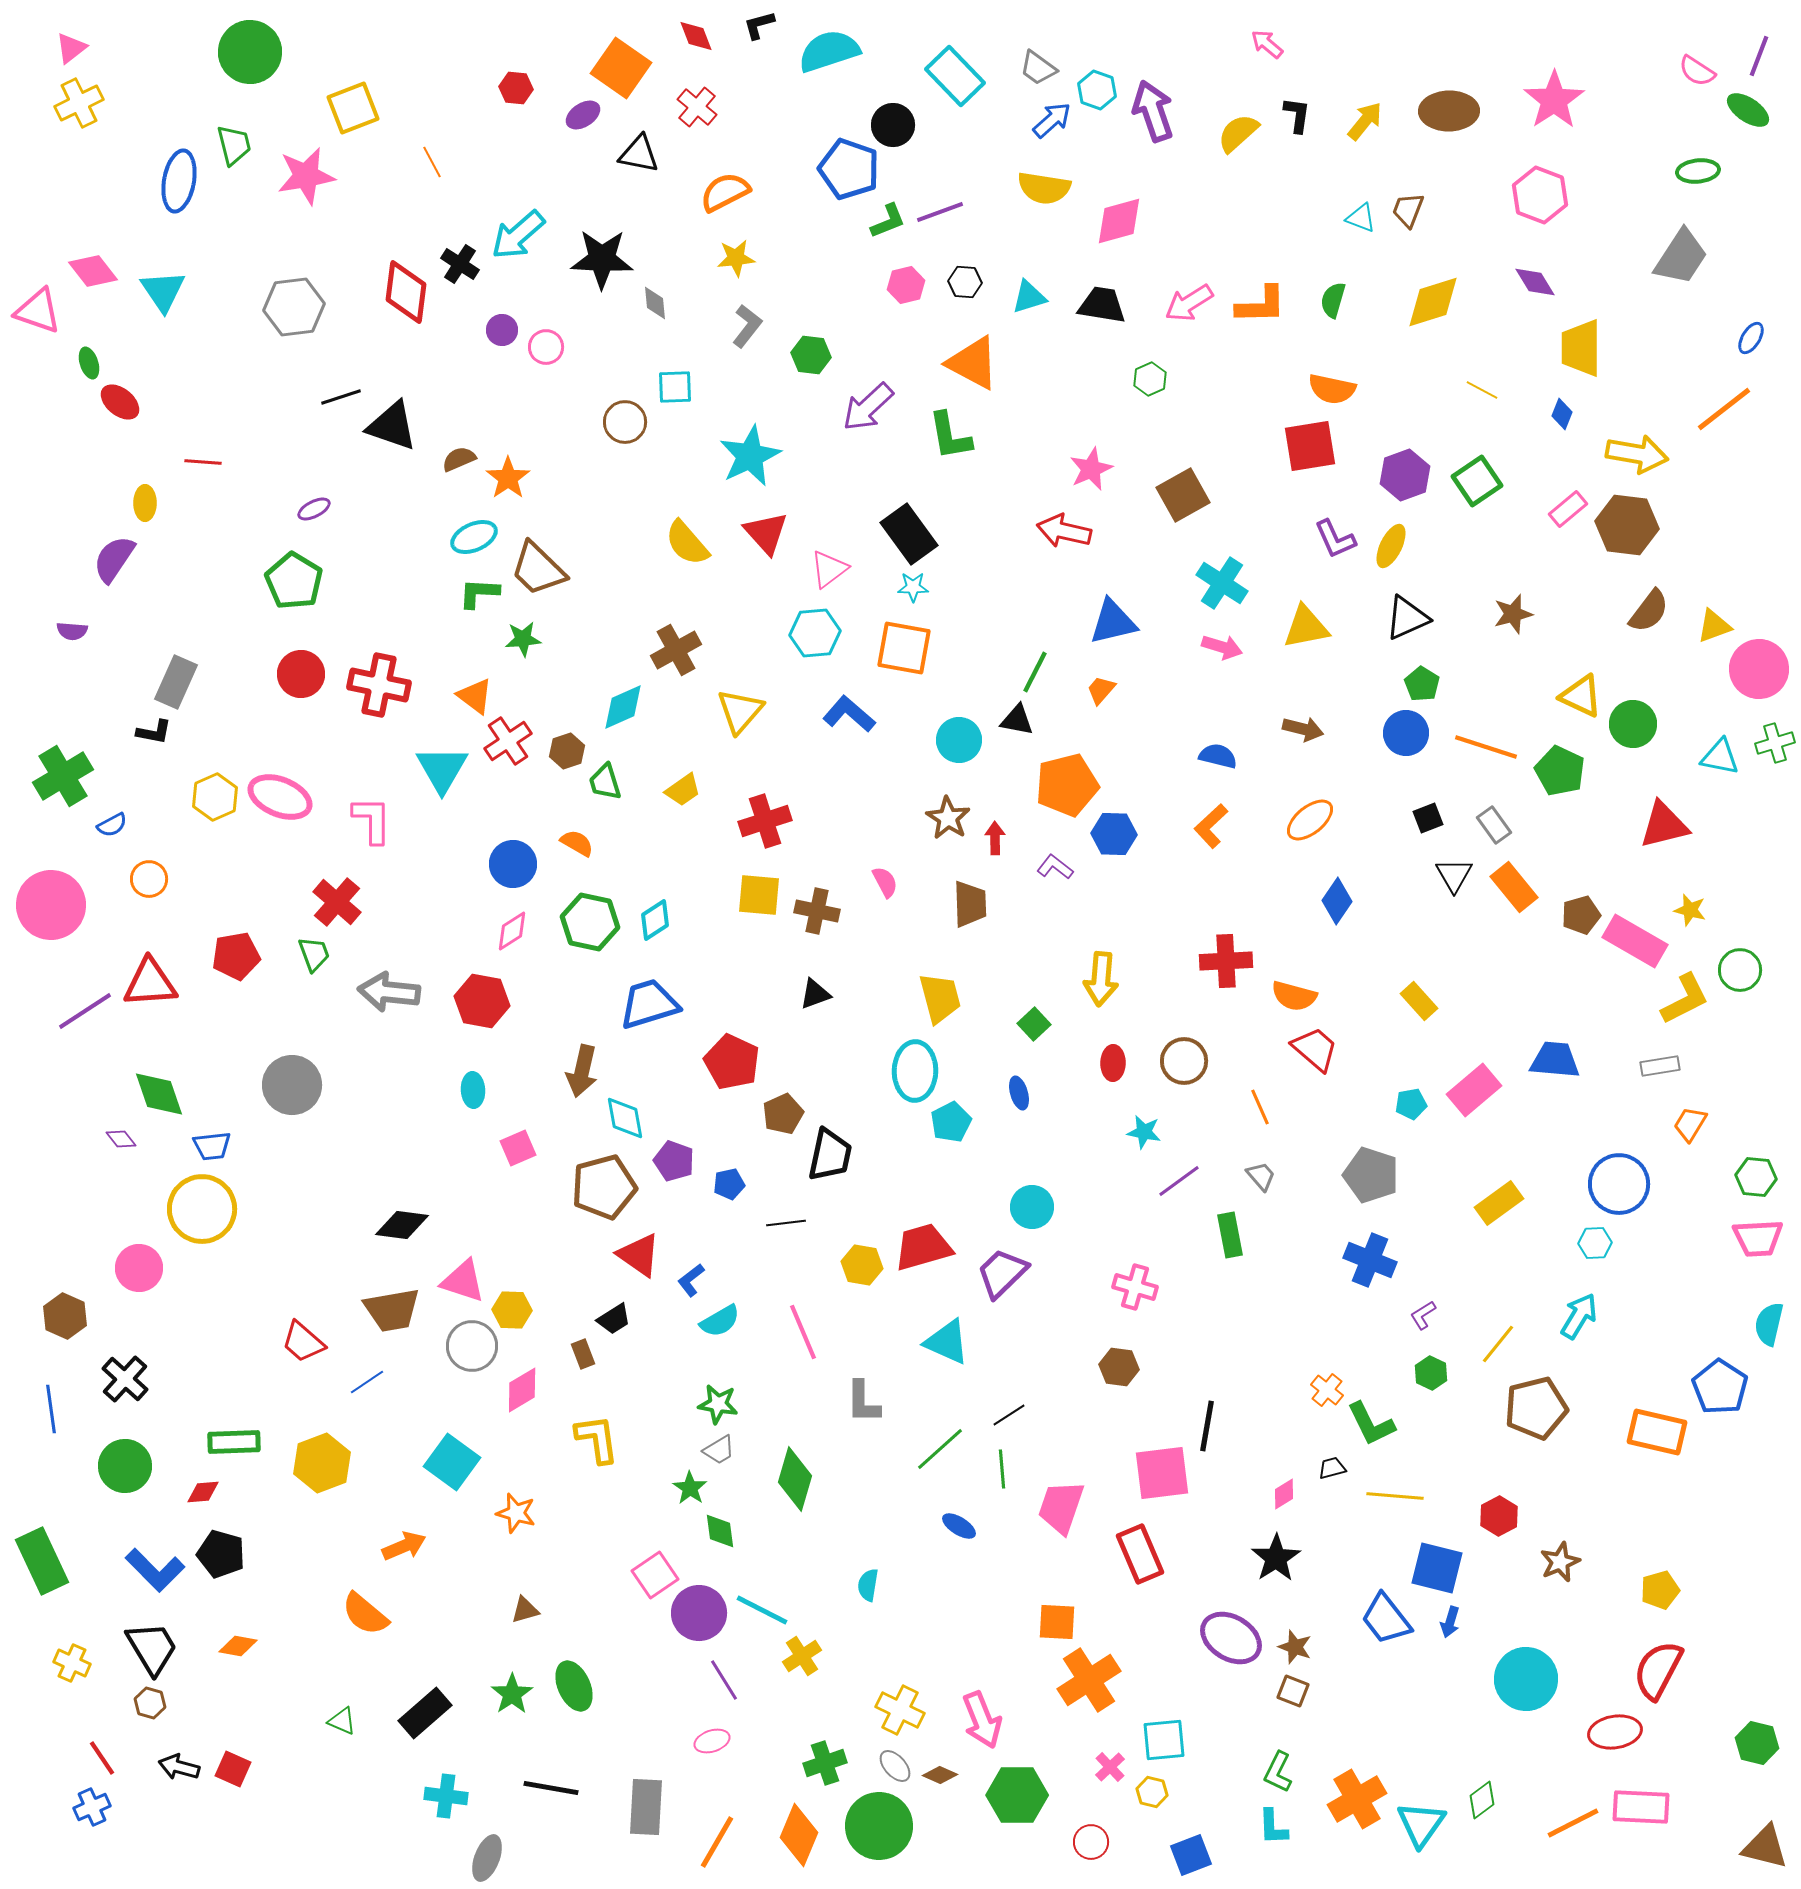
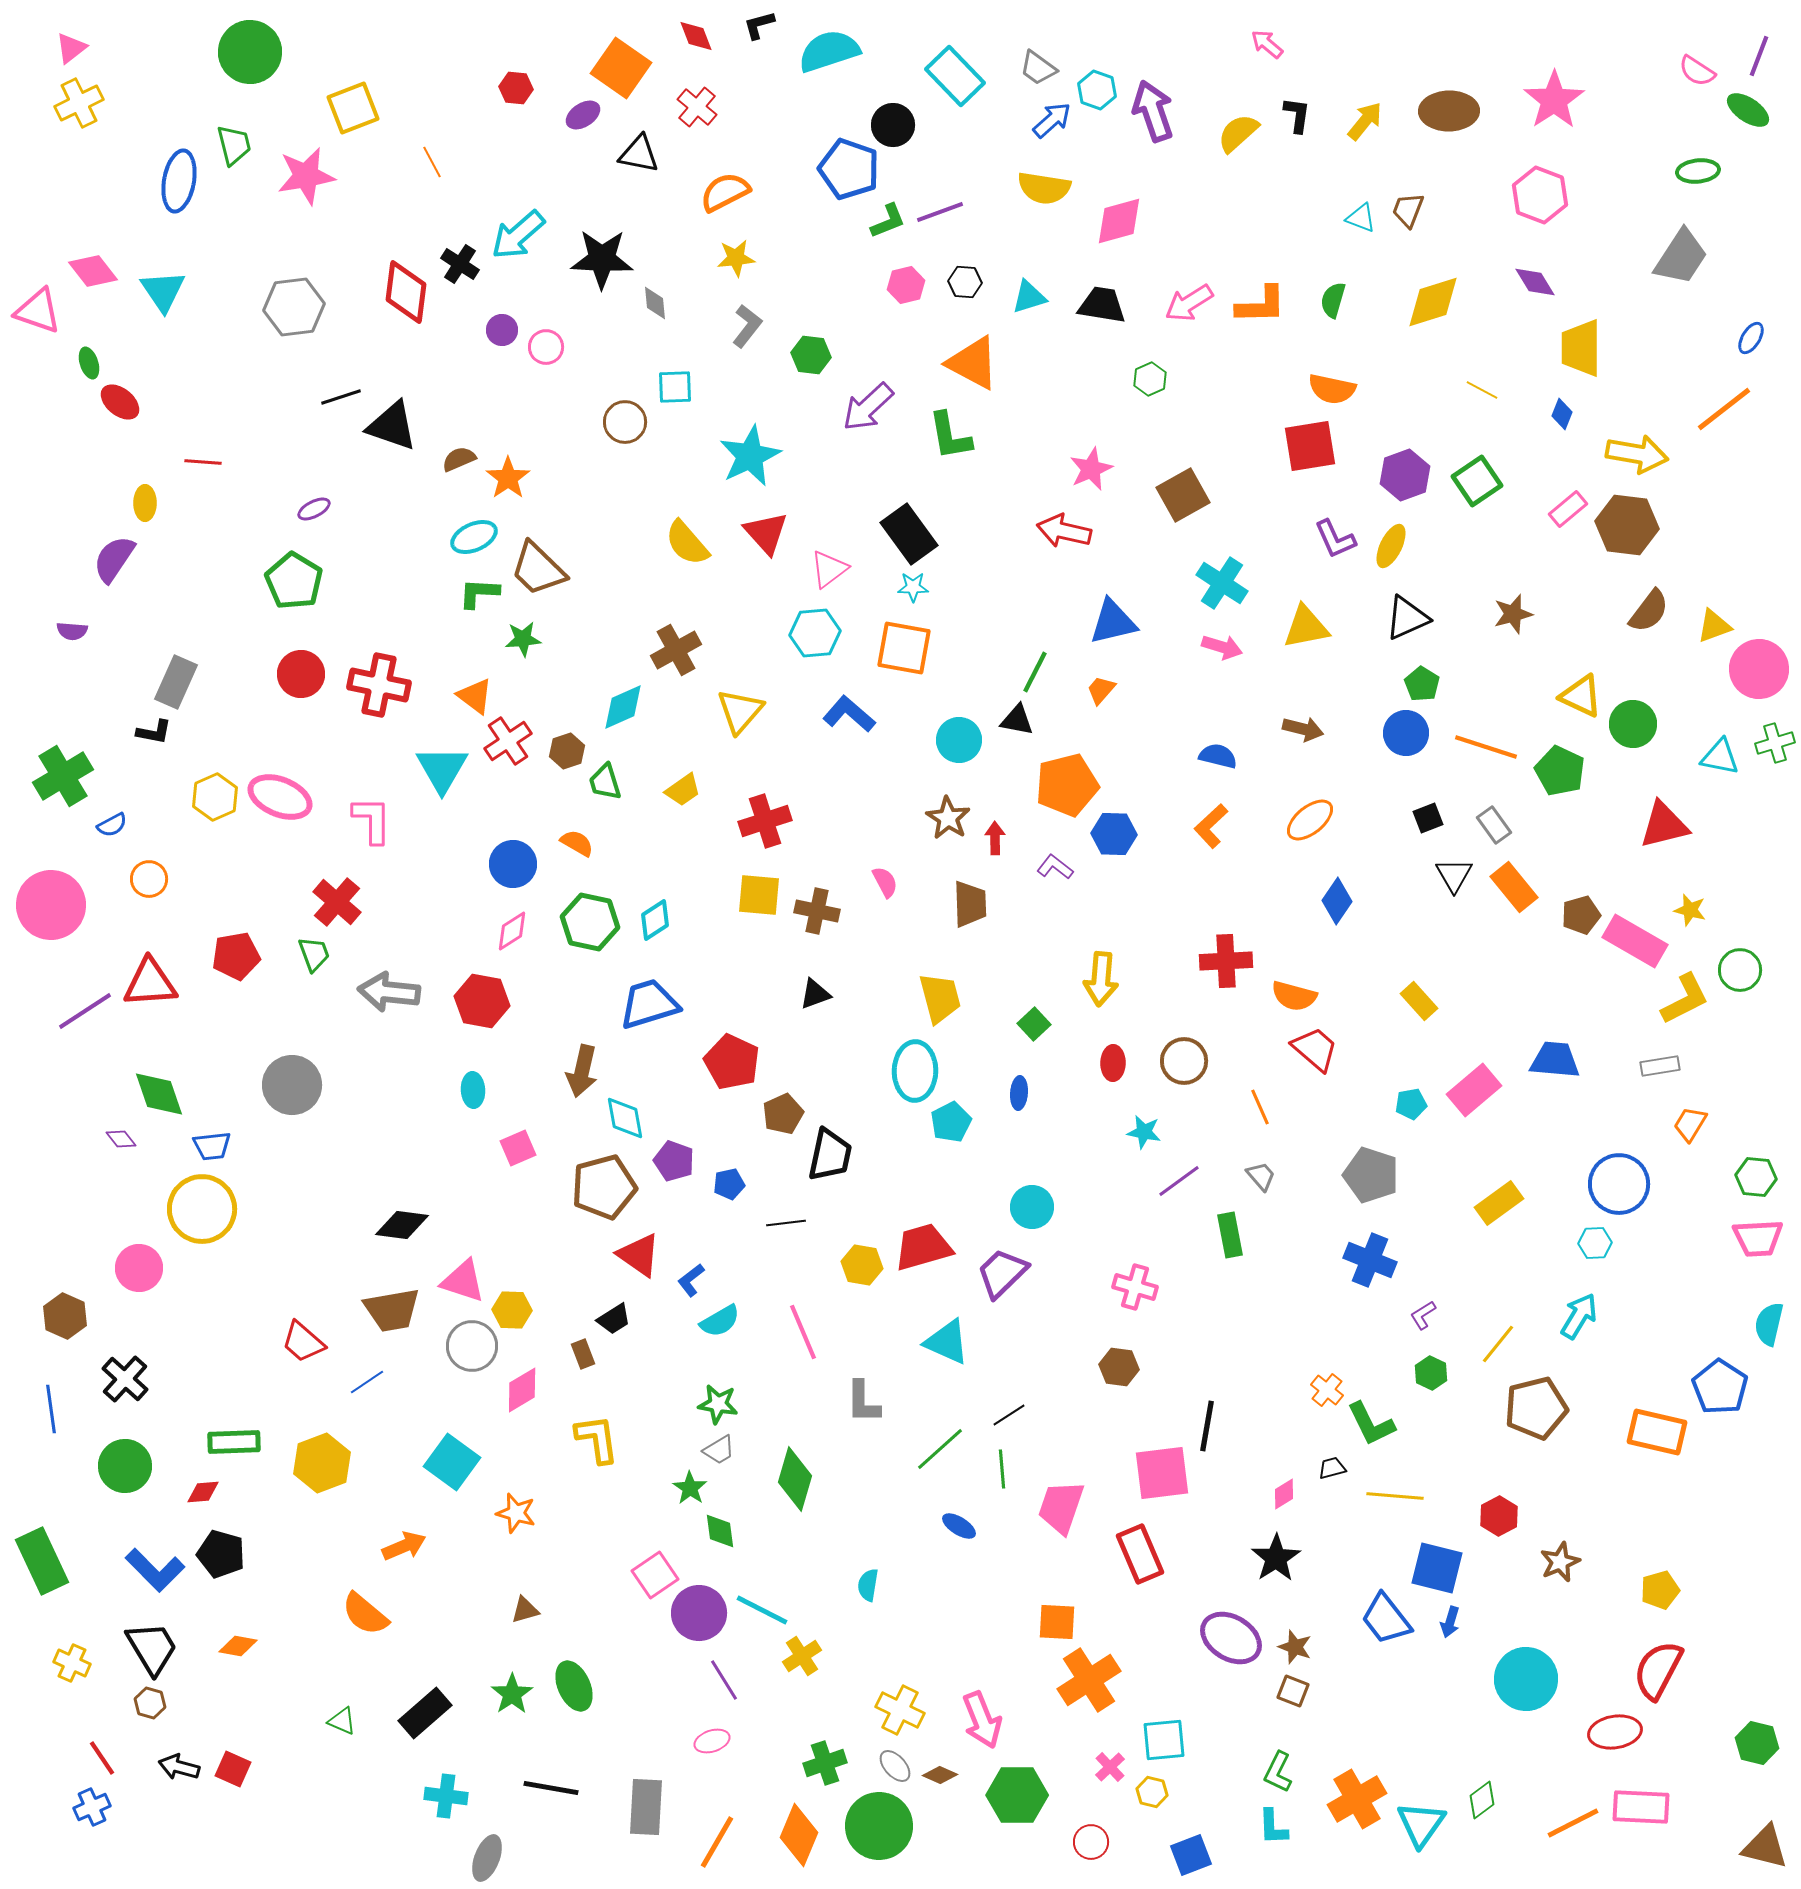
blue ellipse at (1019, 1093): rotated 20 degrees clockwise
